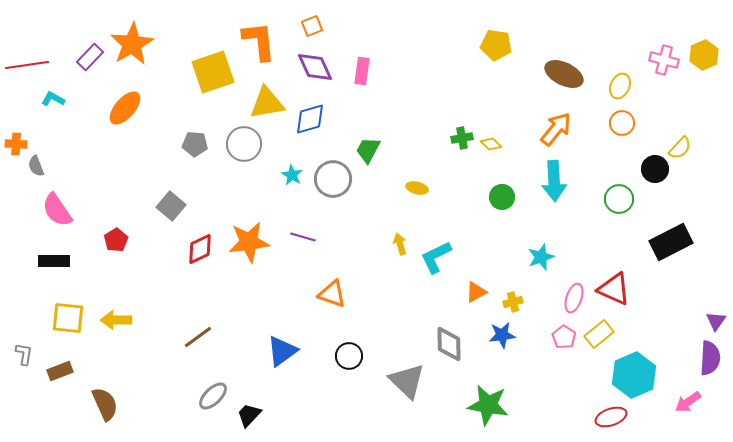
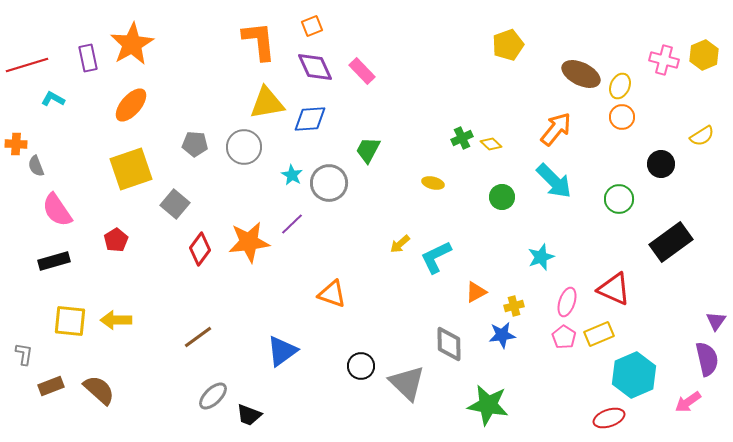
yellow pentagon at (496, 45): moved 12 px right; rotated 28 degrees counterclockwise
purple rectangle at (90, 57): moved 2 px left, 1 px down; rotated 56 degrees counterclockwise
red line at (27, 65): rotated 9 degrees counterclockwise
pink rectangle at (362, 71): rotated 52 degrees counterclockwise
yellow square at (213, 72): moved 82 px left, 97 px down
brown ellipse at (564, 74): moved 17 px right
orange ellipse at (125, 108): moved 6 px right, 3 px up
blue diamond at (310, 119): rotated 12 degrees clockwise
orange circle at (622, 123): moved 6 px up
green cross at (462, 138): rotated 15 degrees counterclockwise
gray circle at (244, 144): moved 3 px down
yellow semicircle at (680, 148): moved 22 px right, 12 px up; rotated 15 degrees clockwise
black circle at (655, 169): moved 6 px right, 5 px up
gray circle at (333, 179): moved 4 px left, 4 px down
cyan arrow at (554, 181): rotated 42 degrees counterclockwise
yellow ellipse at (417, 188): moved 16 px right, 5 px up
gray square at (171, 206): moved 4 px right, 2 px up
purple line at (303, 237): moved 11 px left, 13 px up; rotated 60 degrees counterclockwise
black rectangle at (671, 242): rotated 9 degrees counterclockwise
yellow arrow at (400, 244): rotated 115 degrees counterclockwise
red diamond at (200, 249): rotated 28 degrees counterclockwise
black rectangle at (54, 261): rotated 16 degrees counterclockwise
pink ellipse at (574, 298): moved 7 px left, 4 px down
yellow cross at (513, 302): moved 1 px right, 4 px down
yellow square at (68, 318): moved 2 px right, 3 px down
yellow rectangle at (599, 334): rotated 16 degrees clockwise
black circle at (349, 356): moved 12 px right, 10 px down
purple semicircle at (710, 358): moved 3 px left, 1 px down; rotated 16 degrees counterclockwise
brown rectangle at (60, 371): moved 9 px left, 15 px down
gray triangle at (407, 381): moved 2 px down
brown semicircle at (105, 404): moved 6 px left, 14 px up; rotated 24 degrees counterclockwise
black trapezoid at (249, 415): rotated 112 degrees counterclockwise
red ellipse at (611, 417): moved 2 px left, 1 px down
